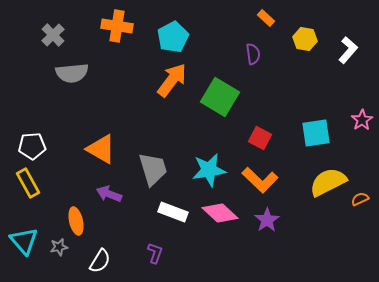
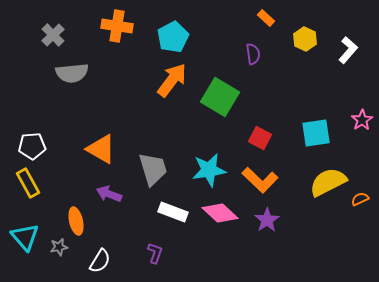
yellow hexagon: rotated 15 degrees clockwise
cyan triangle: moved 1 px right, 4 px up
